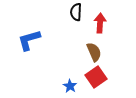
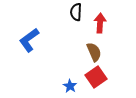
blue L-shape: rotated 20 degrees counterclockwise
